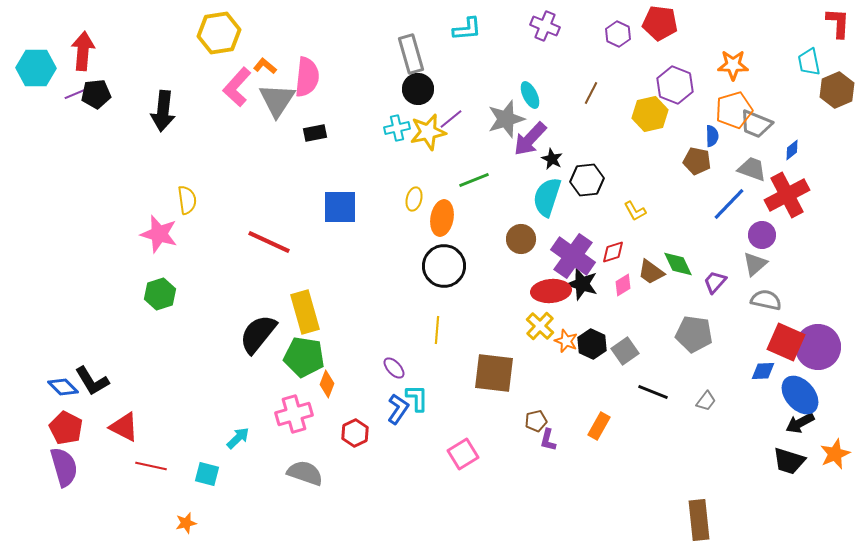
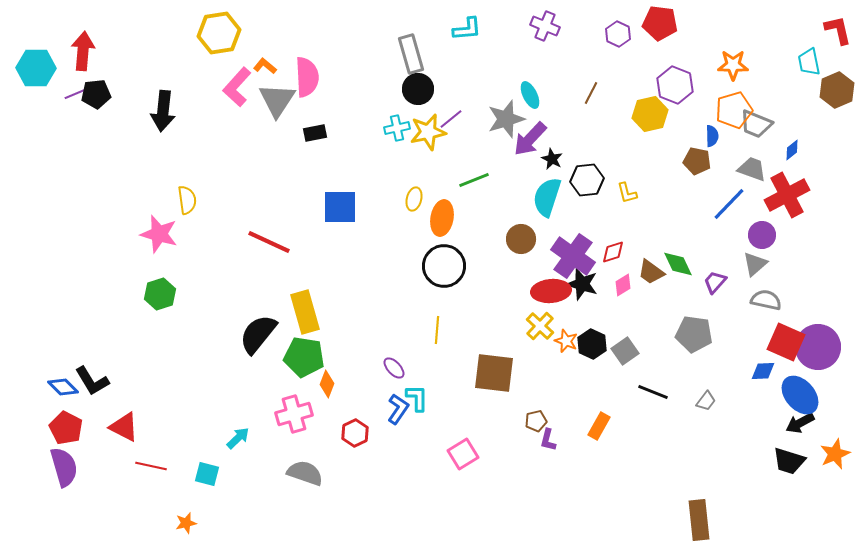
red L-shape at (838, 23): moved 7 px down; rotated 16 degrees counterclockwise
pink semicircle at (307, 77): rotated 9 degrees counterclockwise
yellow L-shape at (635, 211): moved 8 px left, 18 px up; rotated 15 degrees clockwise
